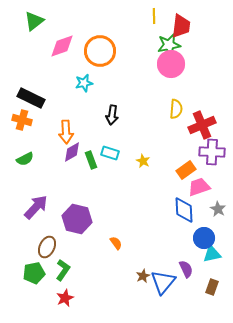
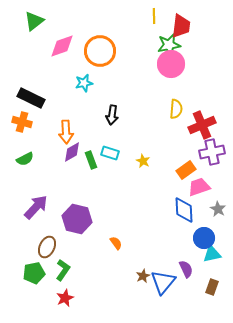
orange cross: moved 2 px down
purple cross: rotated 15 degrees counterclockwise
